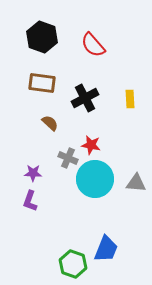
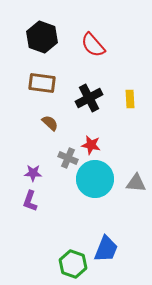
black cross: moved 4 px right
